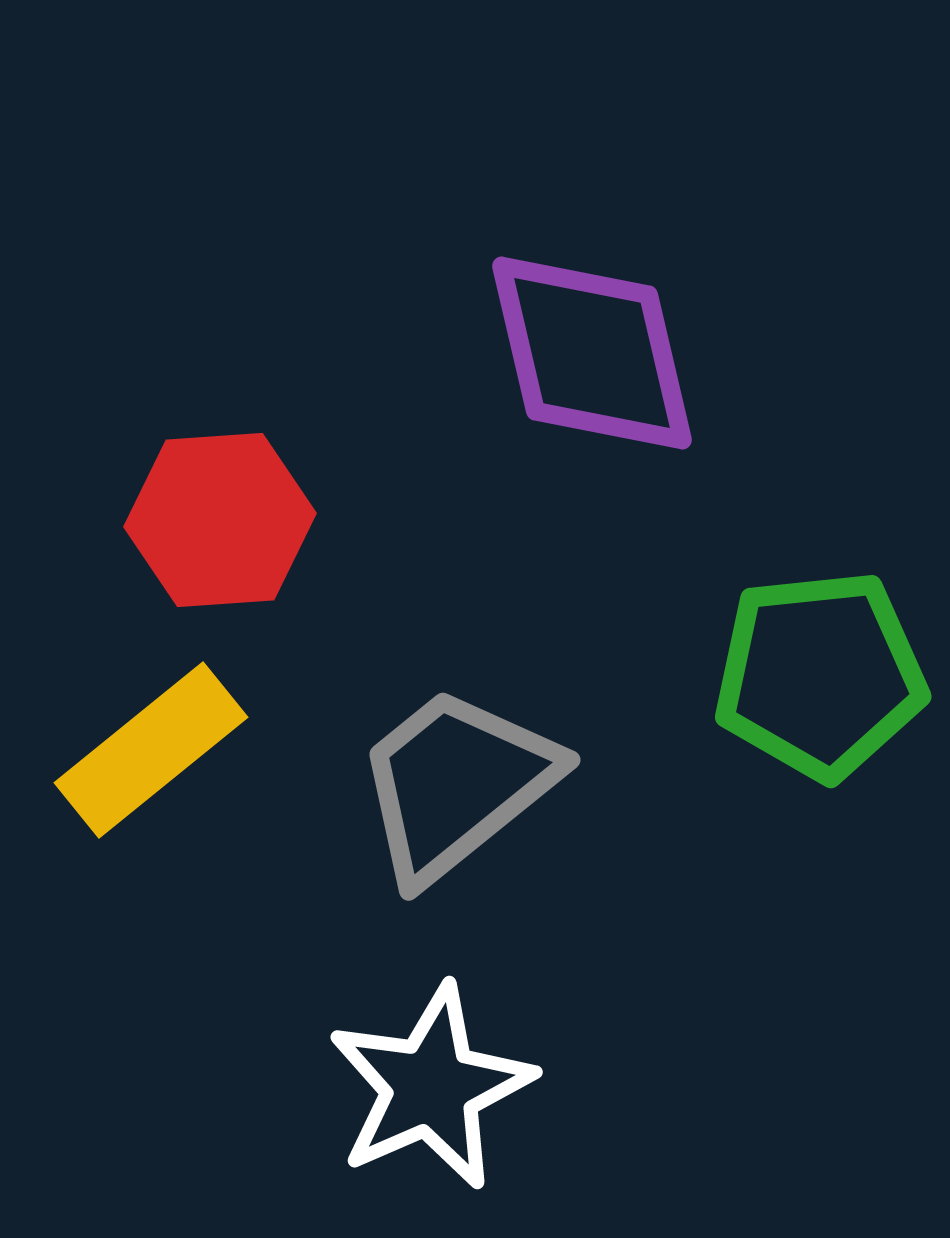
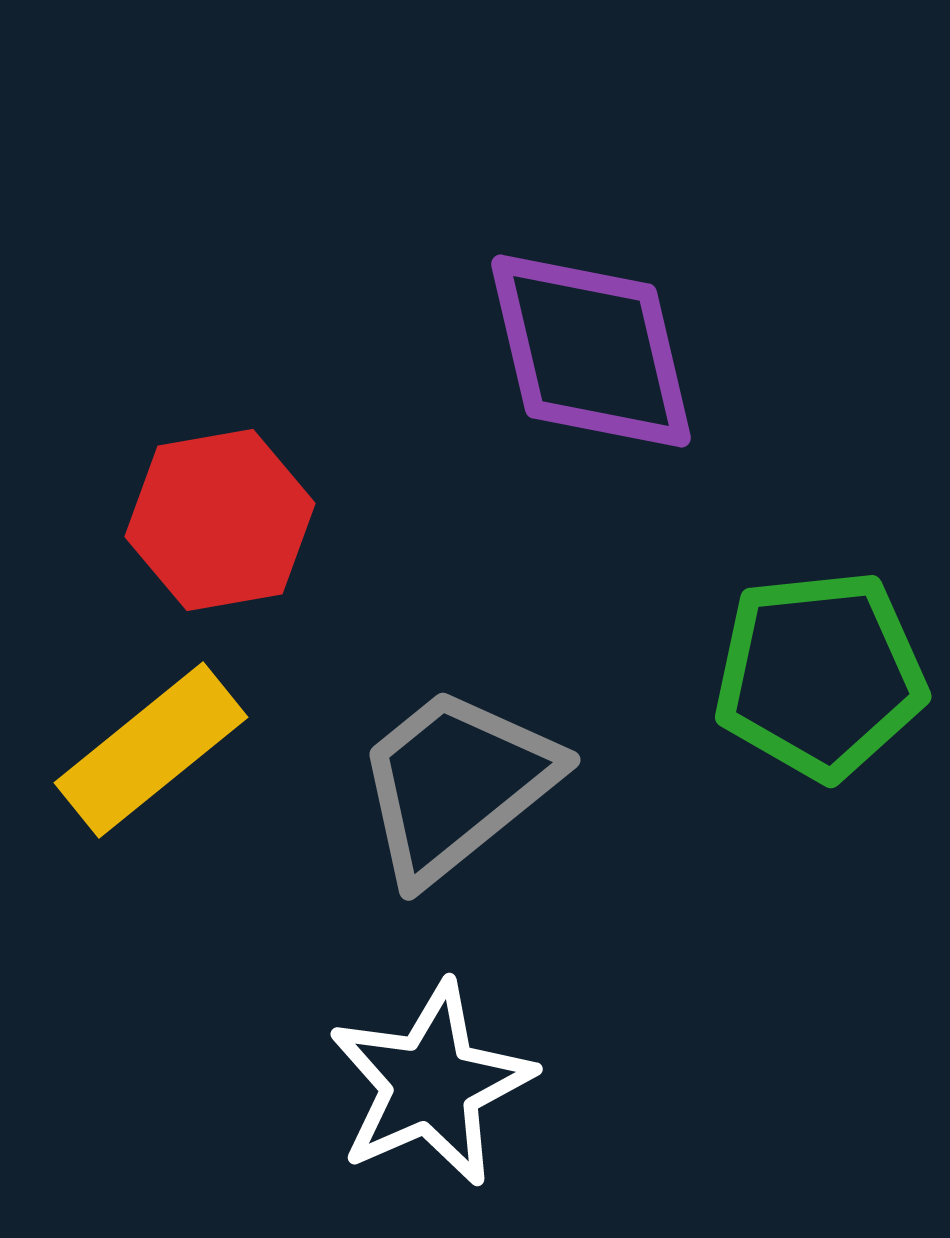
purple diamond: moved 1 px left, 2 px up
red hexagon: rotated 6 degrees counterclockwise
white star: moved 3 px up
